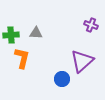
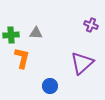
purple triangle: moved 2 px down
blue circle: moved 12 px left, 7 px down
